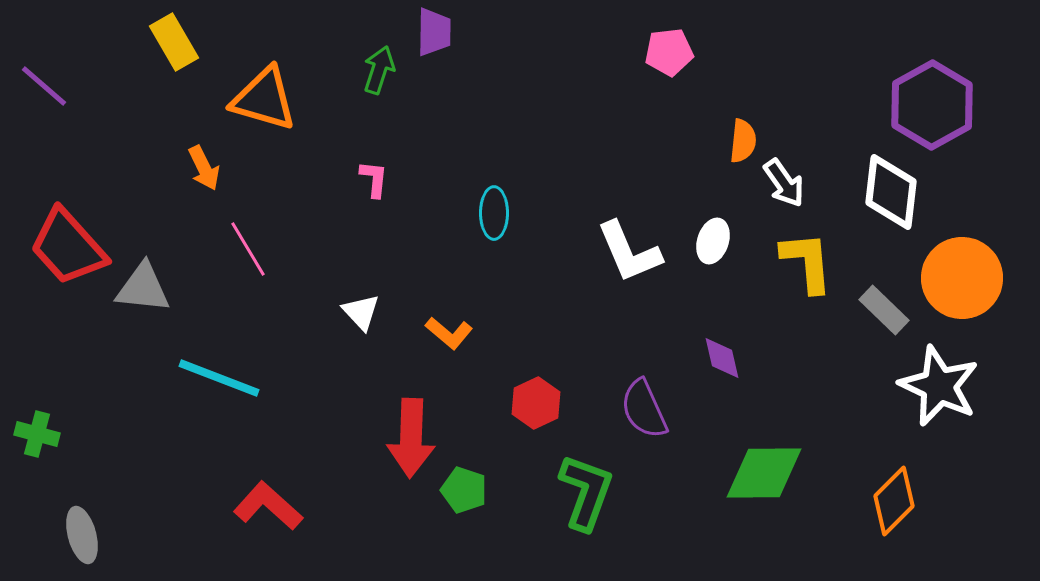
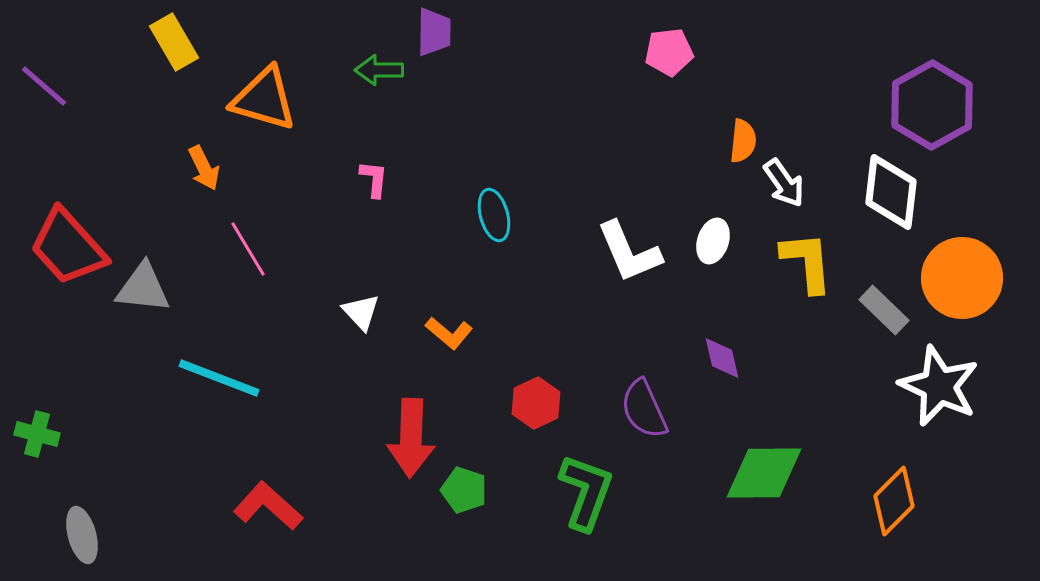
green arrow: rotated 108 degrees counterclockwise
cyan ellipse: moved 2 px down; rotated 15 degrees counterclockwise
